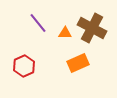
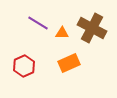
purple line: rotated 20 degrees counterclockwise
orange triangle: moved 3 px left
orange rectangle: moved 9 px left
